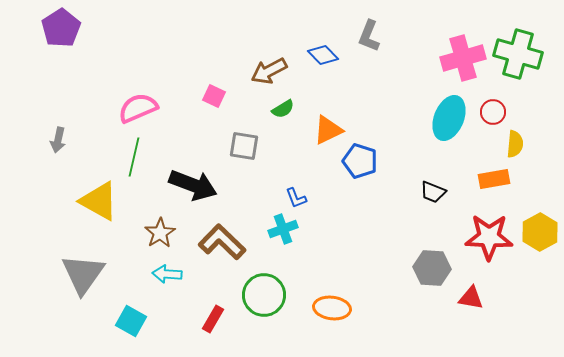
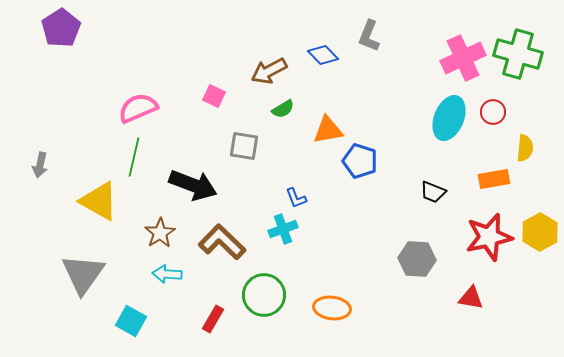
pink cross: rotated 9 degrees counterclockwise
orange triangle: rotated 16 degrees clockwise
gray arrow: moved 18 px left, 25 px down
yellow semicircle: moved 10 px right, 4 px down
red star: rotated 15 degrees counterclockwise
gray hexagon: moved 15 px left, 9 px up
